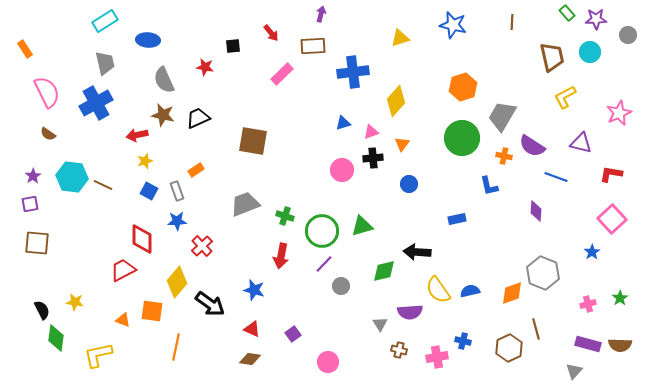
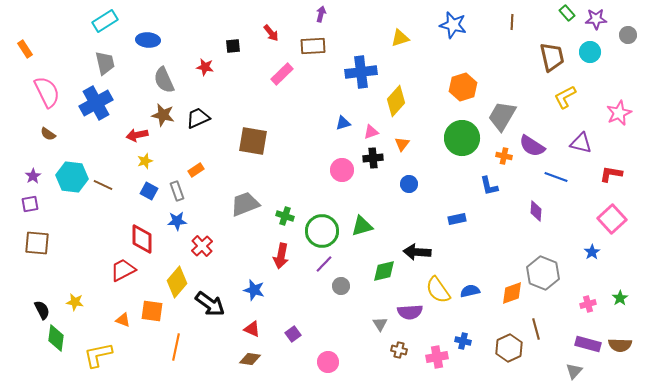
blue cross at (353, 72): moved 8 px right
